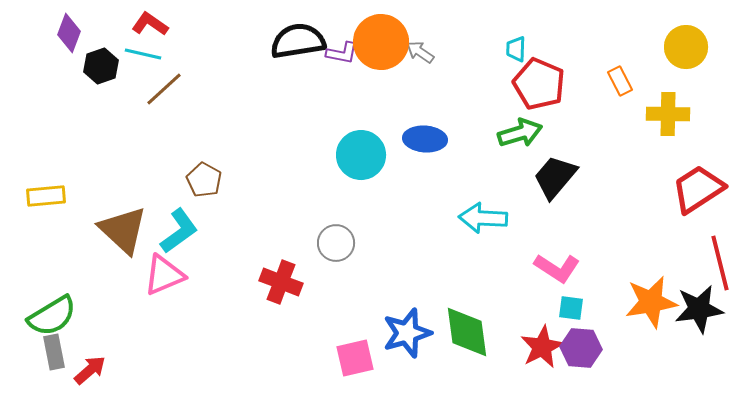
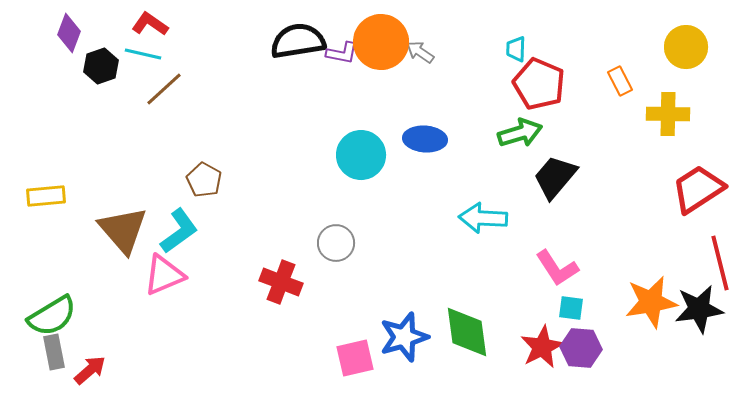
brown triangle: rotated 6 degrees clockwise
pink L-shape: rotated 24 degrees clockwise
blue star: moved 3 px left, 4 px down
